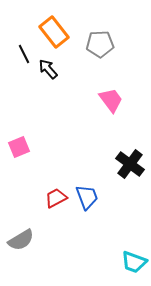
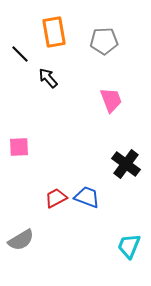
orange rectangle: rotated 28 degrees clockwise
gray pentagon: moved 4 px right, 3 px up
black line: moved 4 px left; rotated 18 degrees counterclockwise
black arrow: moved 9 px down
pink trapezoid: rotated 16 degrees clockwise
pink square: rotated 20 degrees clockwise
black cross: moved 4 px left
blue trapezoid: rotated 48 degrees counterclockwise
cyan trapezoid: moved 5 px left, 16 px up; rotated 92 degrees clockwise
